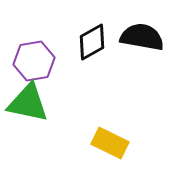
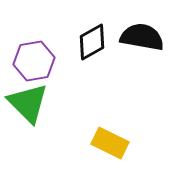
green triangle: rotated 33 degrees clockwise
